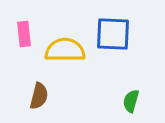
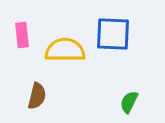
pink rectangle: moved 2 px left, 1 px down
brown semicircle: moved 2 px left
green semicircle: moved 2 px left, 1 px down; rotated 10 degrees clockwise
